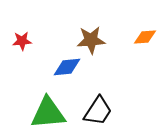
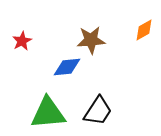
orange diamond: moved 1 px left, 7 px up; rotated 25 degrees counterclockwise
red star: rotated 24 degrees counterclockwise
